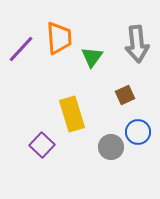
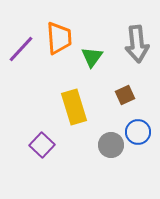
yellow rectangle: moved 2 px right, 7 px up
gray circle: moved 2 px up
